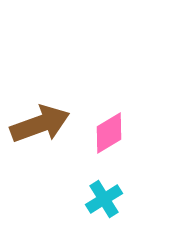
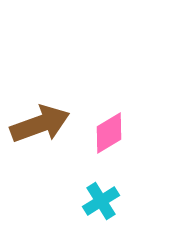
cyan cross: moved 3 px left, 2 px down
